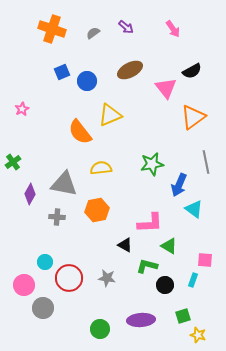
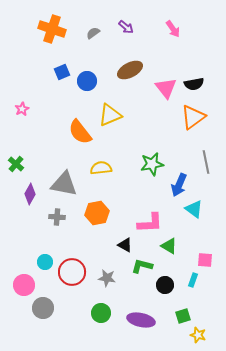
black semicircle: moved 2 px right, 13 px down; rotated 18 degrees clockwise
green cross: moved 3 px right, 2 px down; rotated 14 degrees counterclockwise
orange hexagon: moved 3 px down
green L-shape: moved 5 px left
red circle: moved 3 px right, 6 px up
purple ellipse: rotated 16 degrees clockwise
green circle: moved 1 px right, 16 px up
